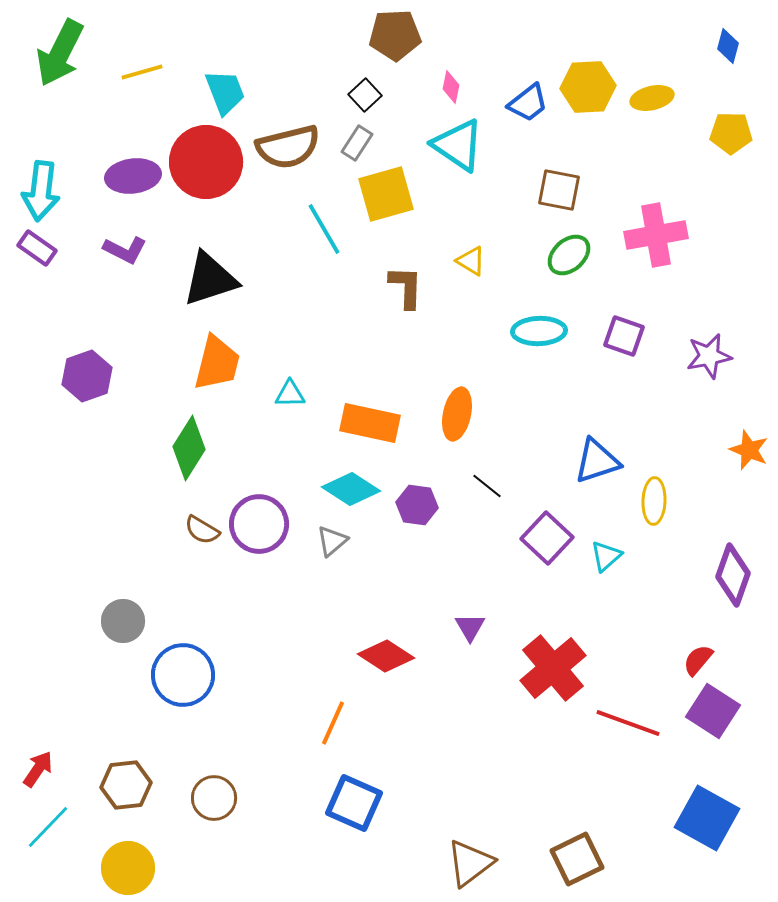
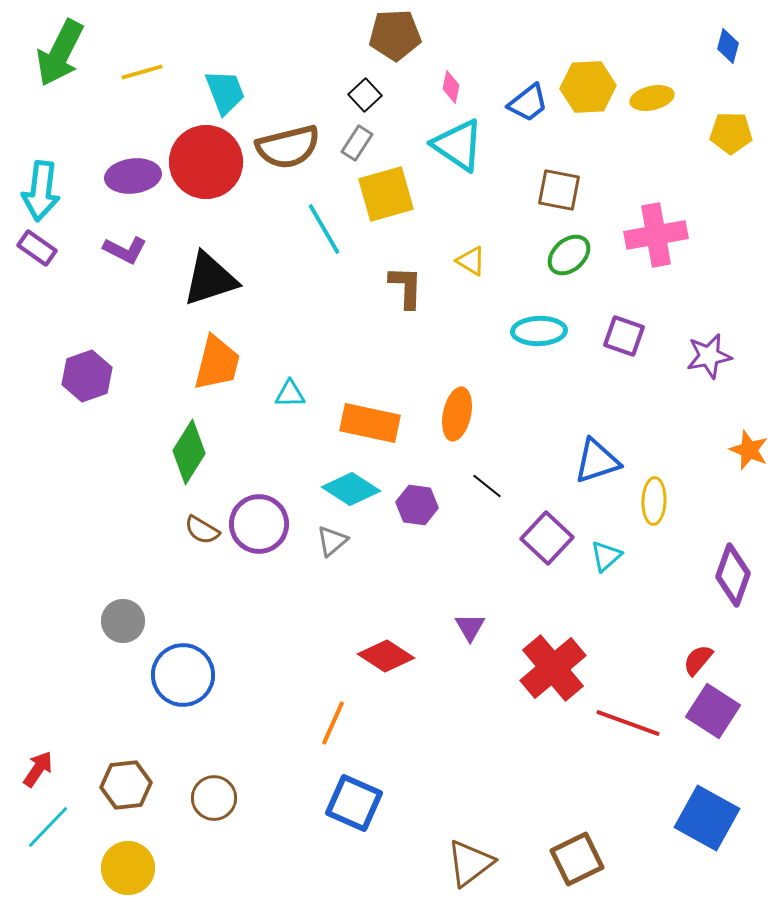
green diamond at (189, 448): moved 4 px down
